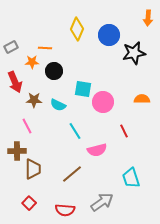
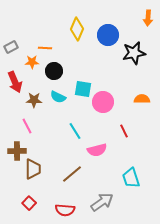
blue circle: moved 1 px left
cyan semicircle: moved 8 px up
